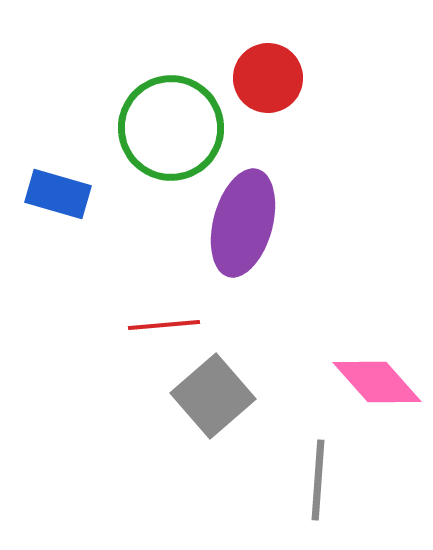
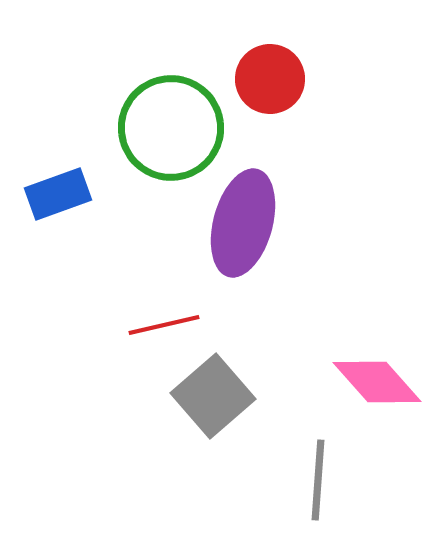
red circle: moved 2 px right, 1 px down
blue rectangle: rotated 36 degrees counterclockwise
red line: rotated 8 degrees counterclockwise
